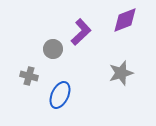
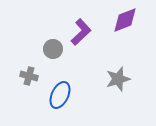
gray star: moved 3 px left, 6 px down
